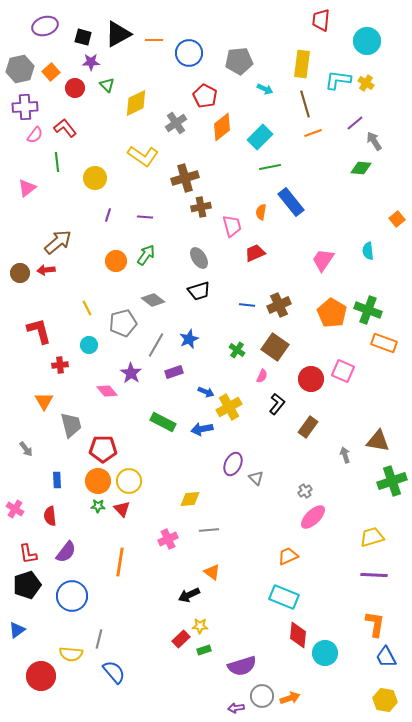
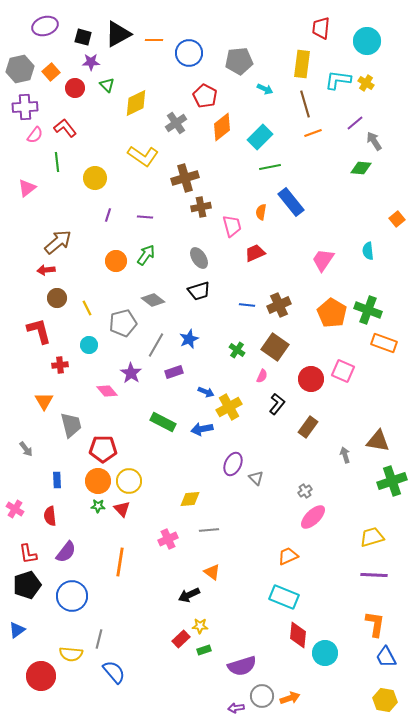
red trapezoid at (321, 20): moved 8 px down
brown circle at (20, 273): moved 37 px right, 25 px down
